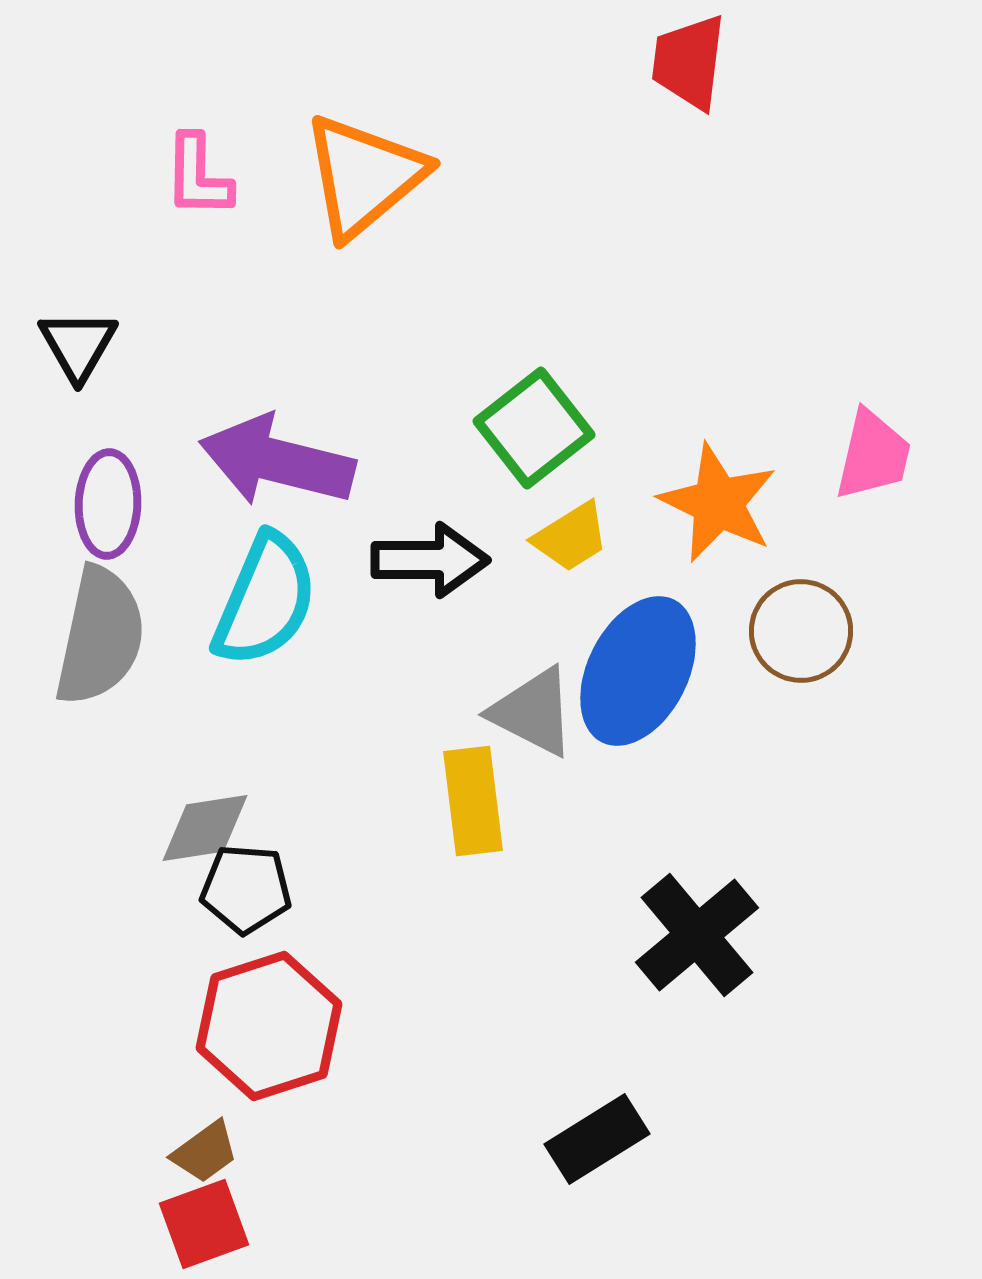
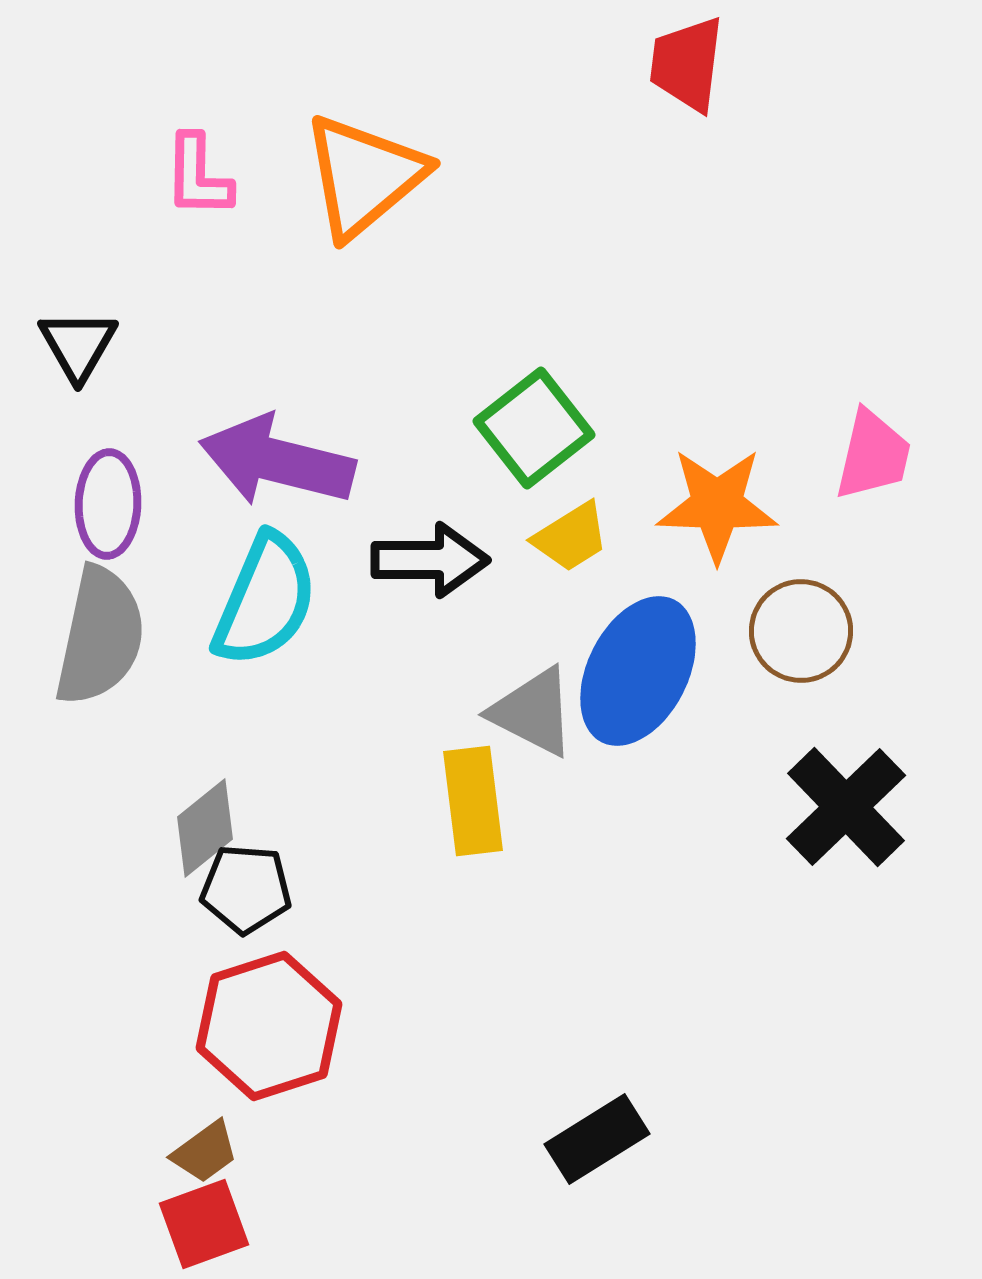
red trapezoid: moved 2 px left, 2 px down
orange star: moved 1 px left, 2 px down; rotated 24 degrees counterclockwise
gray diamond: rotated 30 degrees counterclockwise
black cross: moved 149 px right, 128 px up; rotated 4 degrees counterclockwise
